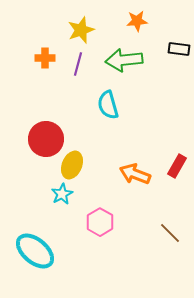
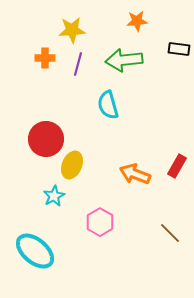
yellow star: moved 9 px left; rotated 16 degrees clockwise
cyan star: moved 8 px left, 2 px down
